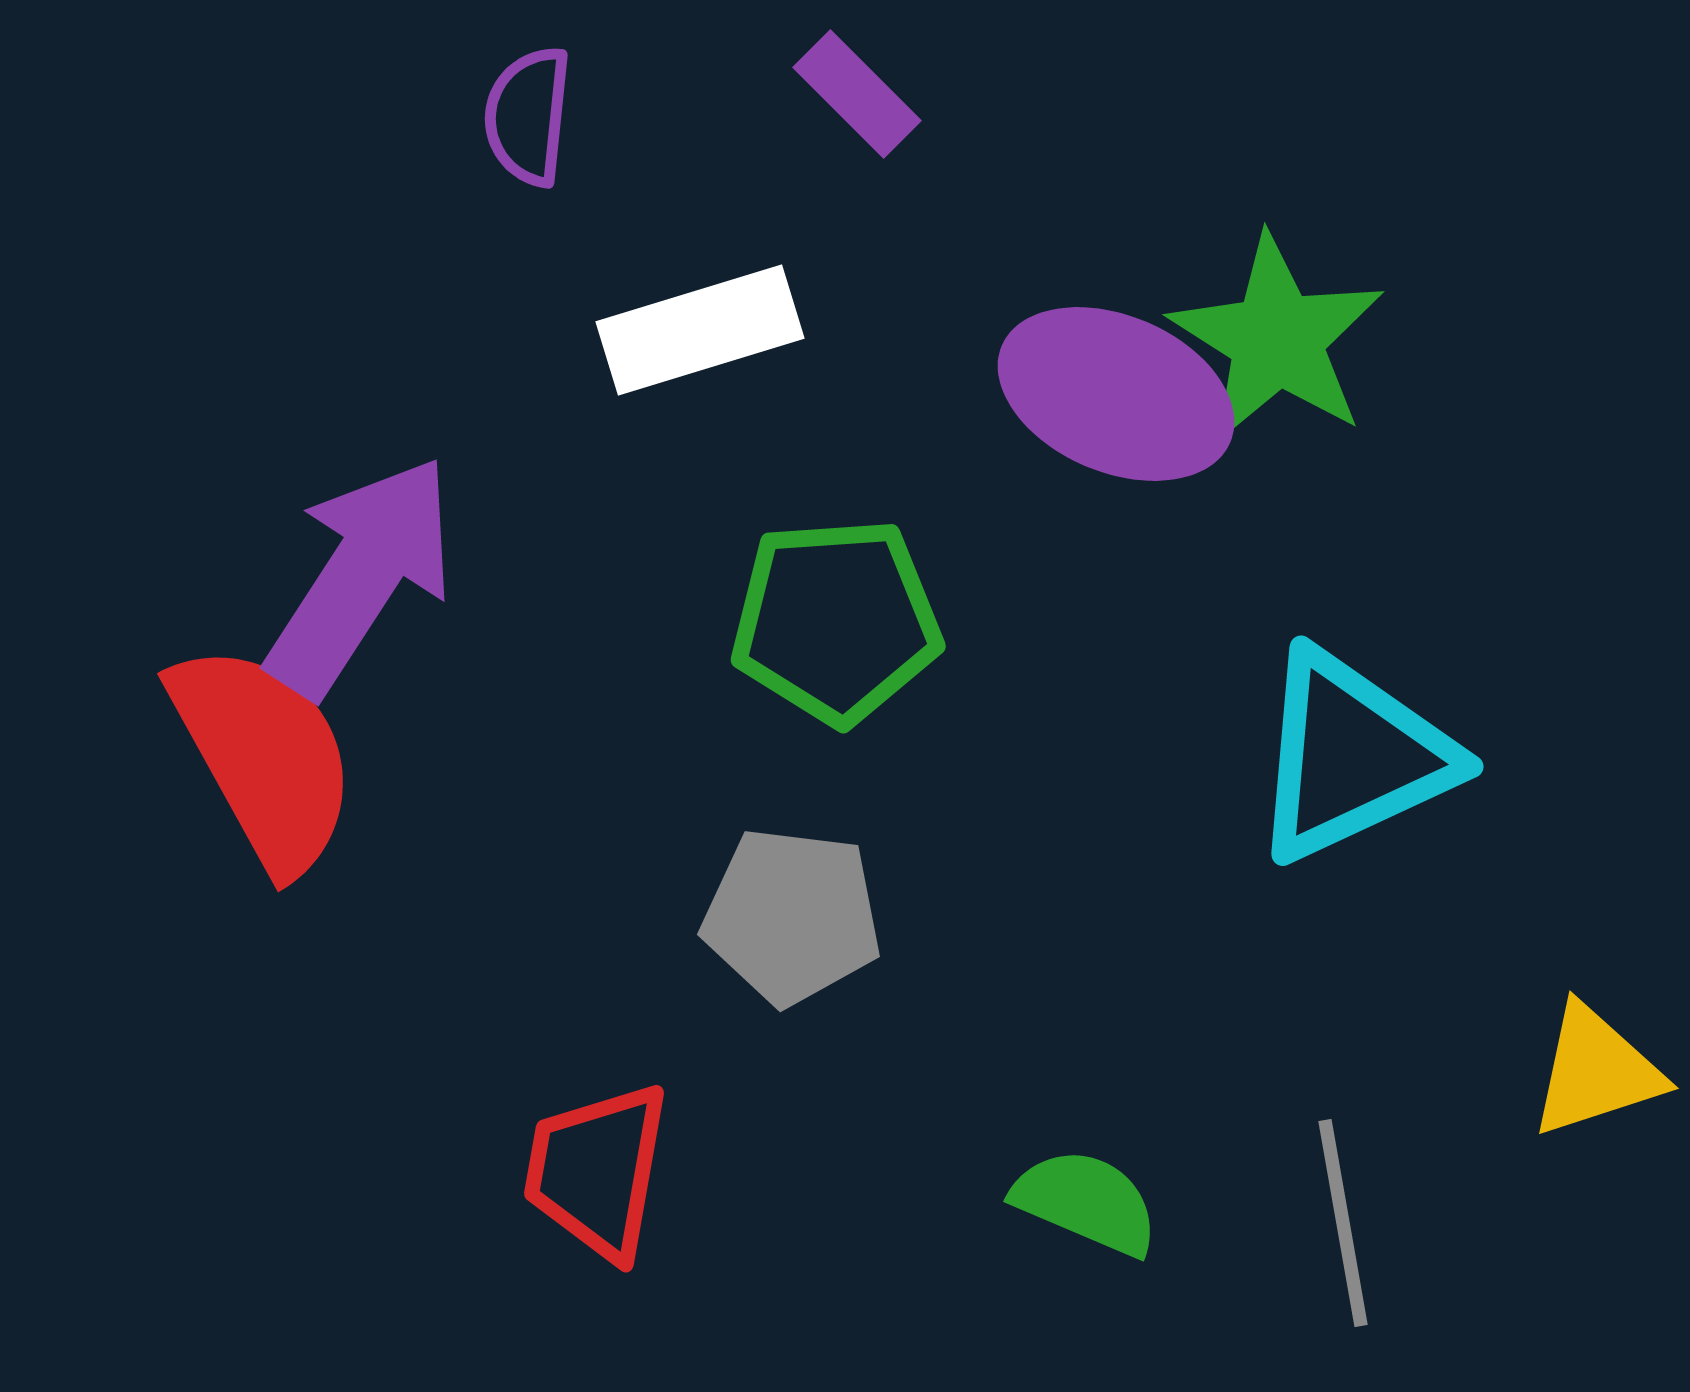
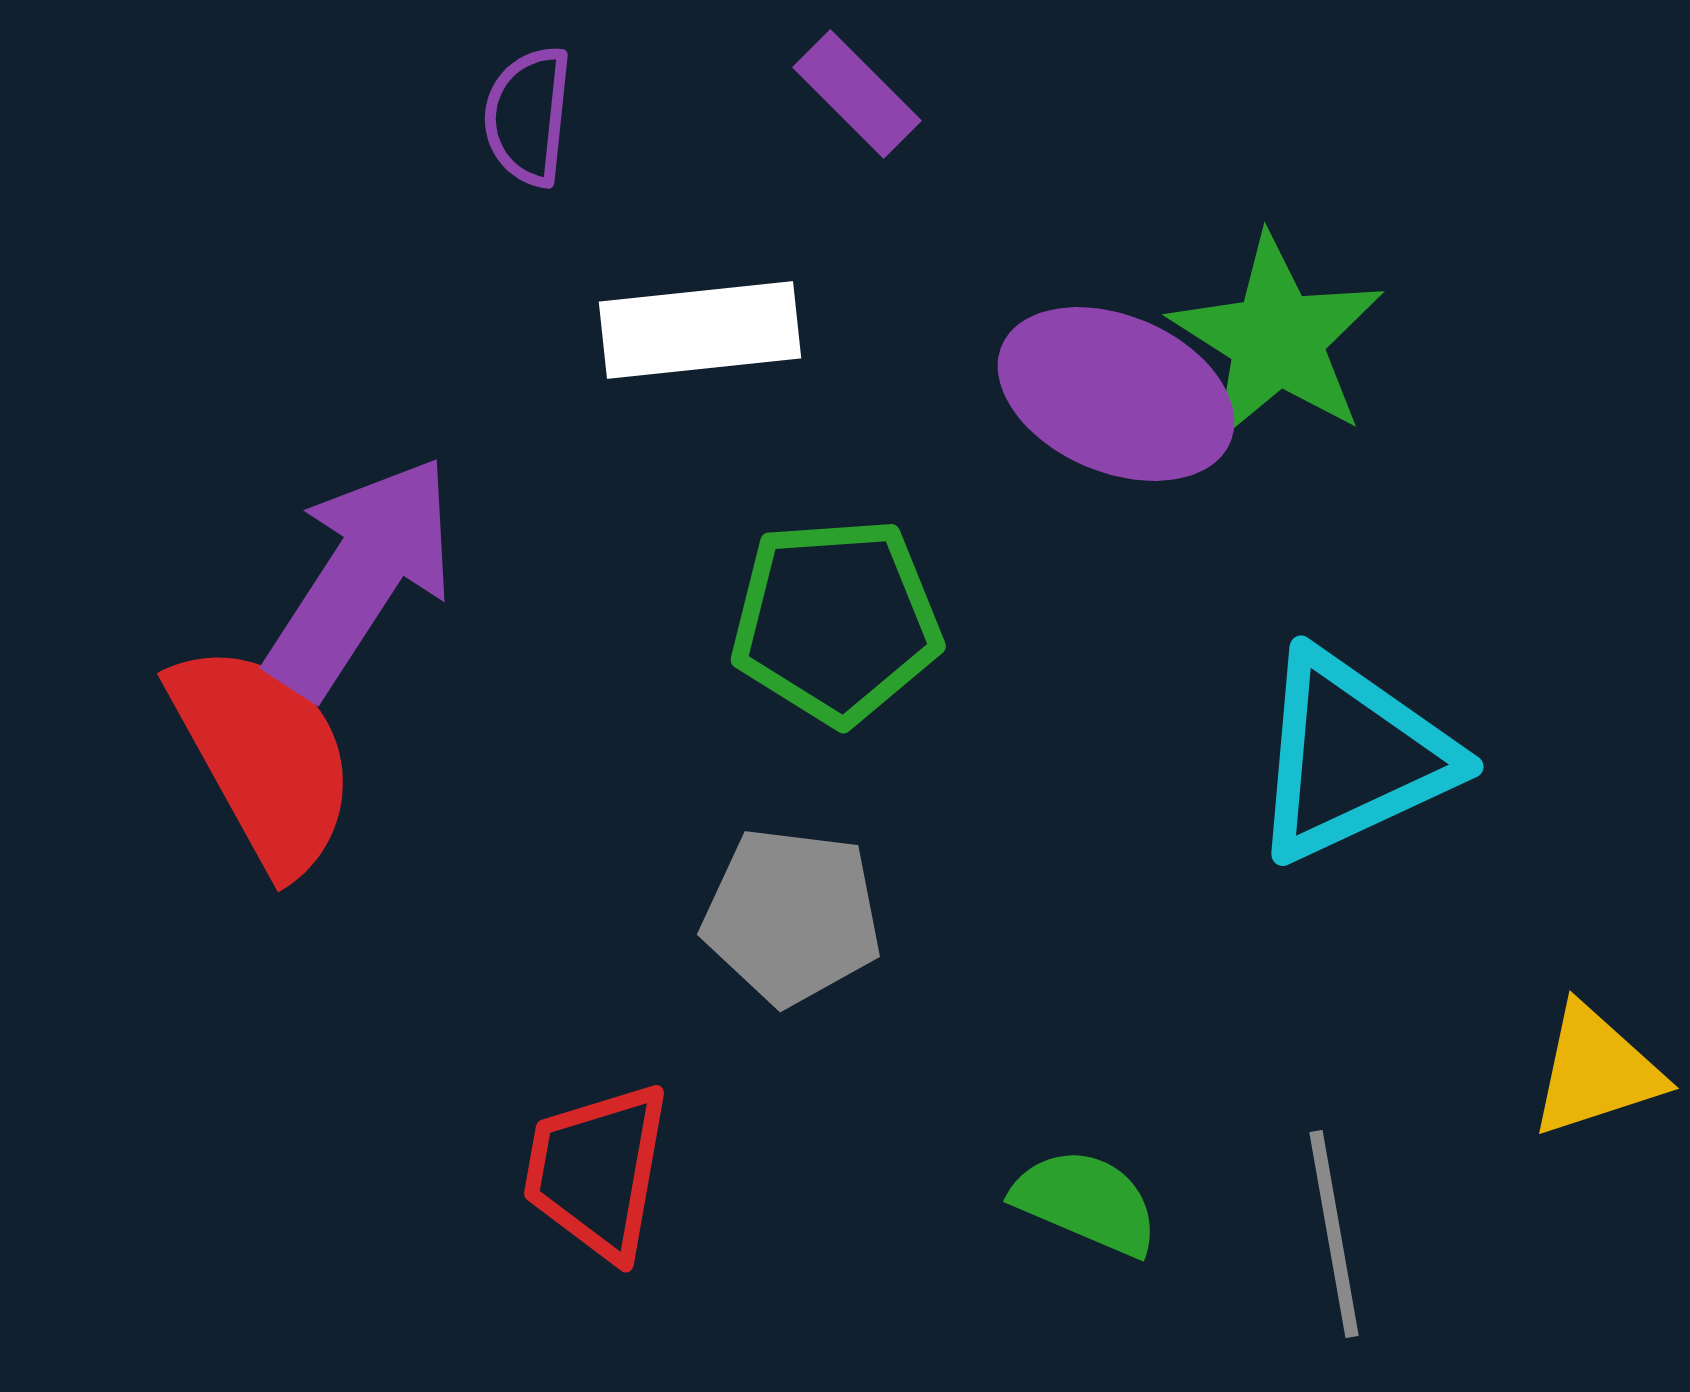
white rectangle: rotated 11 degrees clockwise
gray line: moved 9 px left, 11 px down
